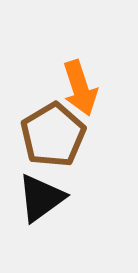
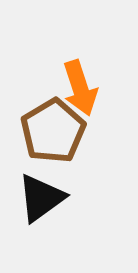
brown pentagon: moved 4 px up
